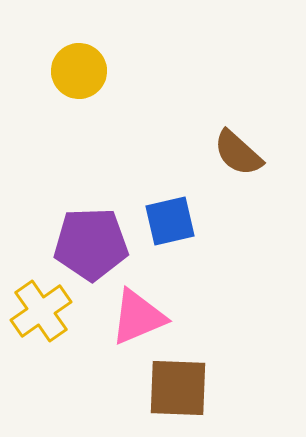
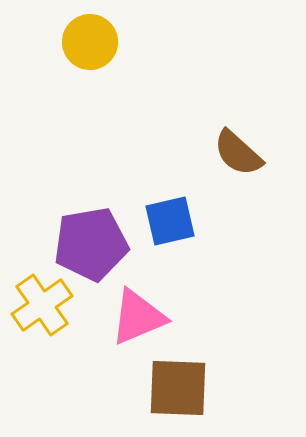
yellow circle: moved 11 px right, 29 px up
purple pentagon: rotated 8 degrees counterclockwise
yellow cross: moved 1 px right, 6 px up
